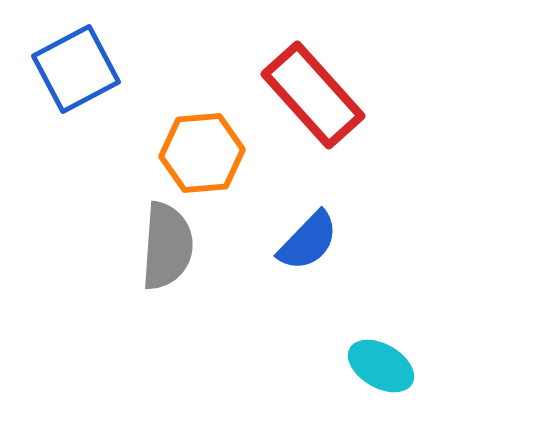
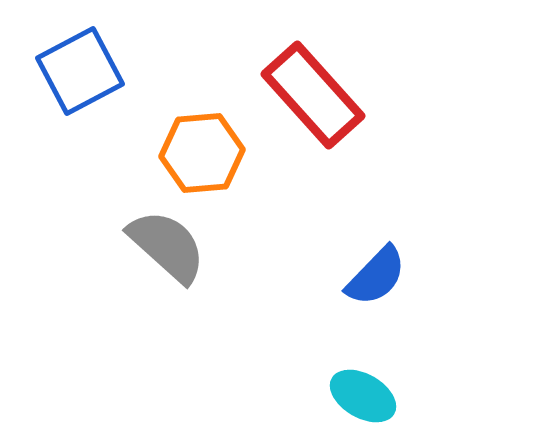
blue square: moved 4 px right, 2 px down
blue semicircle: moved 68 px right, 35 px down
gray semicircle: rotated 52 degrees counterclockwise
cyan ellipse: moved 18 px left, 30 px down
